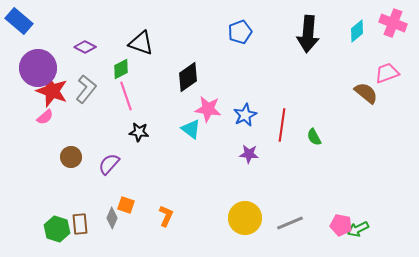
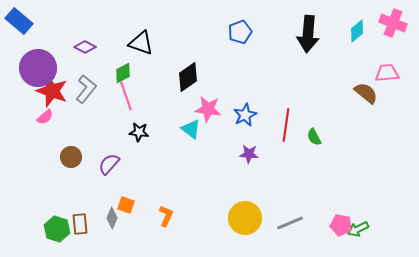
green diamond: moved 2 px right, 4 px down
pink trapezoid: rotated 15 degrees clockwise
red line: moved 4 px right
